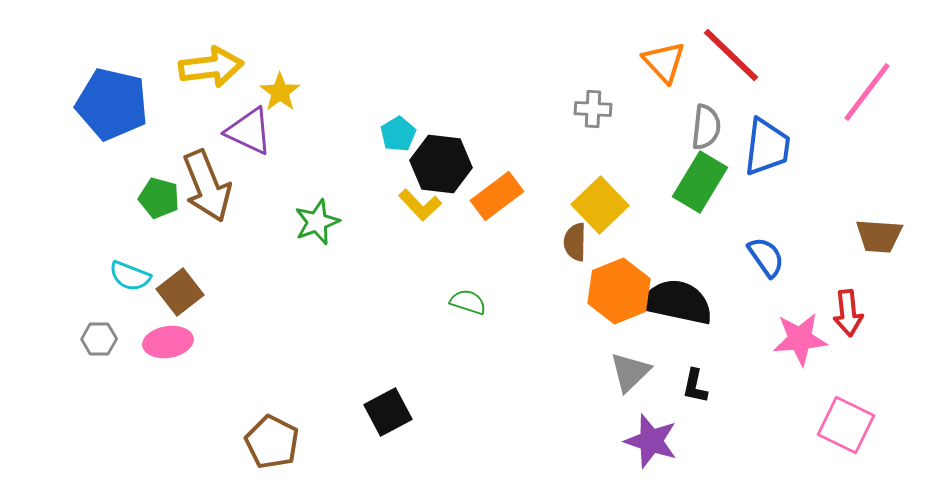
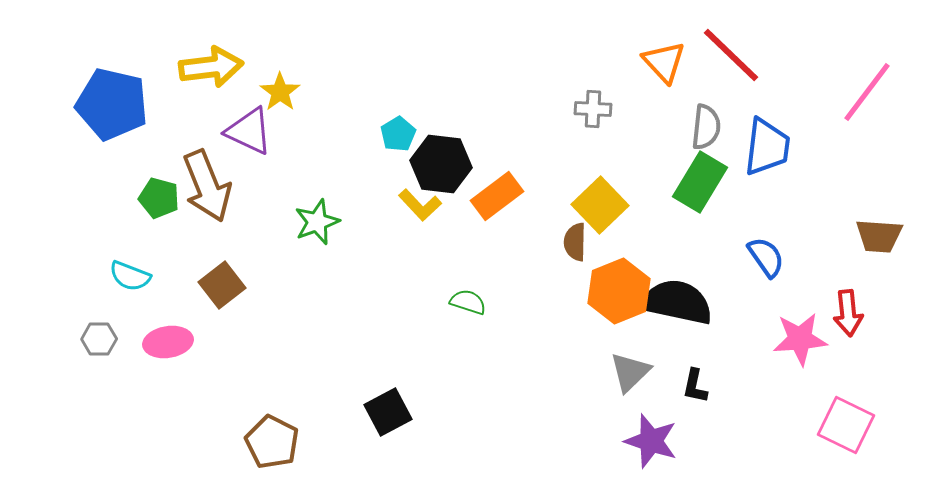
brown square: moved 42 px right, 7 px up
